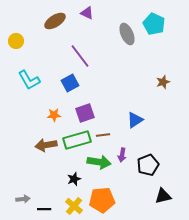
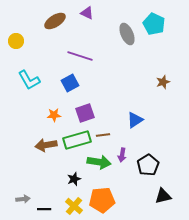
purple line: rotated 35 degrees counterclockwise
black pentagon: rotated 10 degrees counterclockwise
